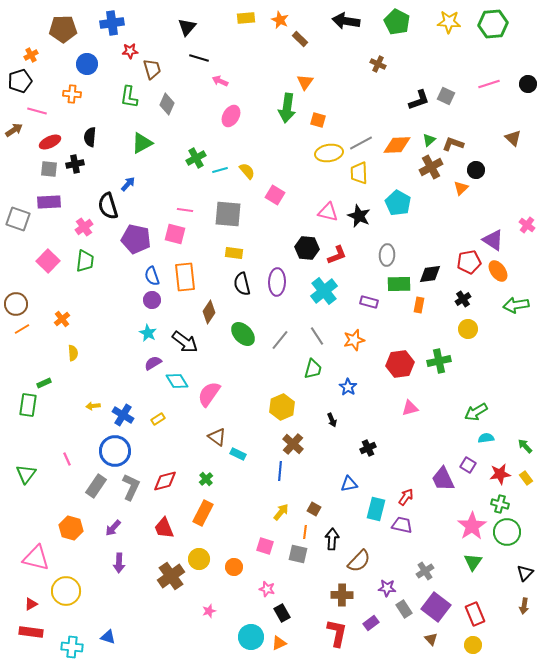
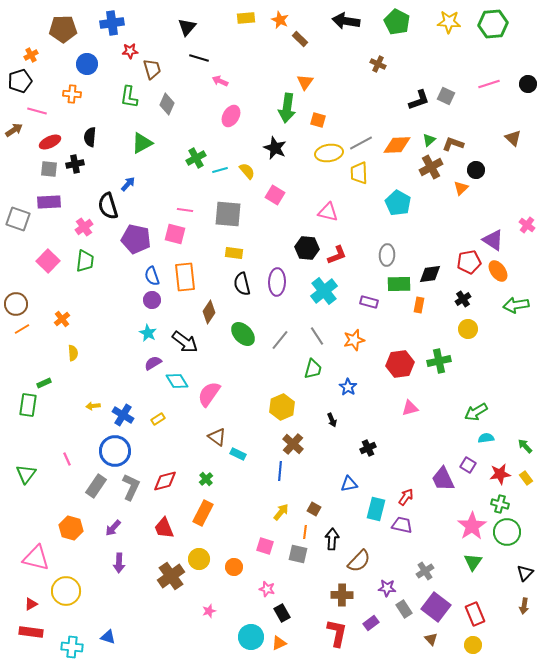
black star at (359, 216): moved 84 px left, 68 px up
